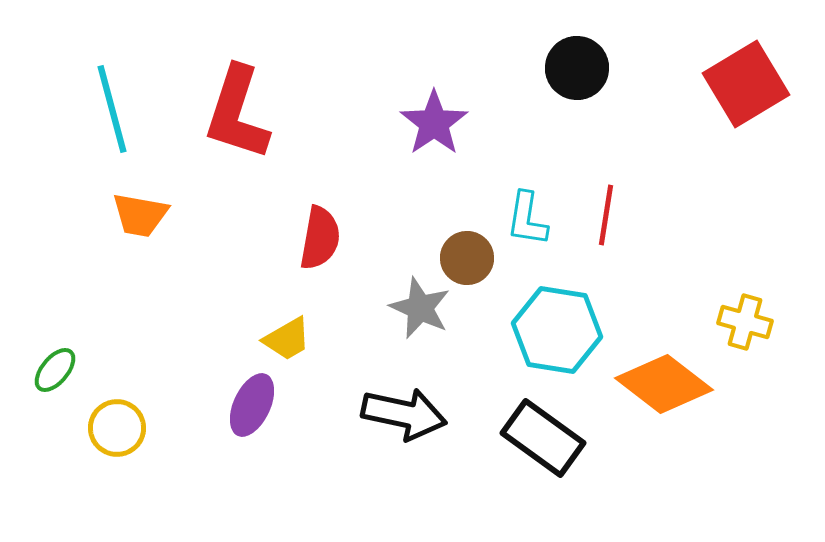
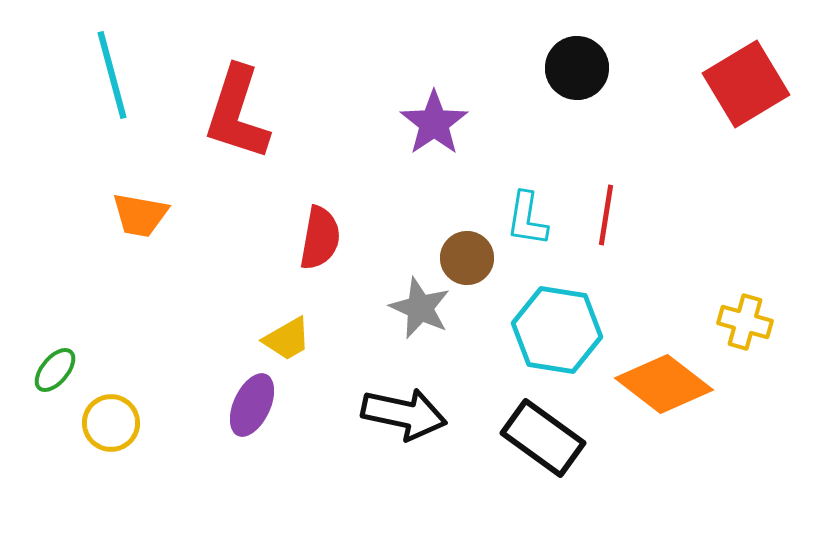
cyan line: moved 34 px up
yellow circle: moved 6 px left, 5 px up
